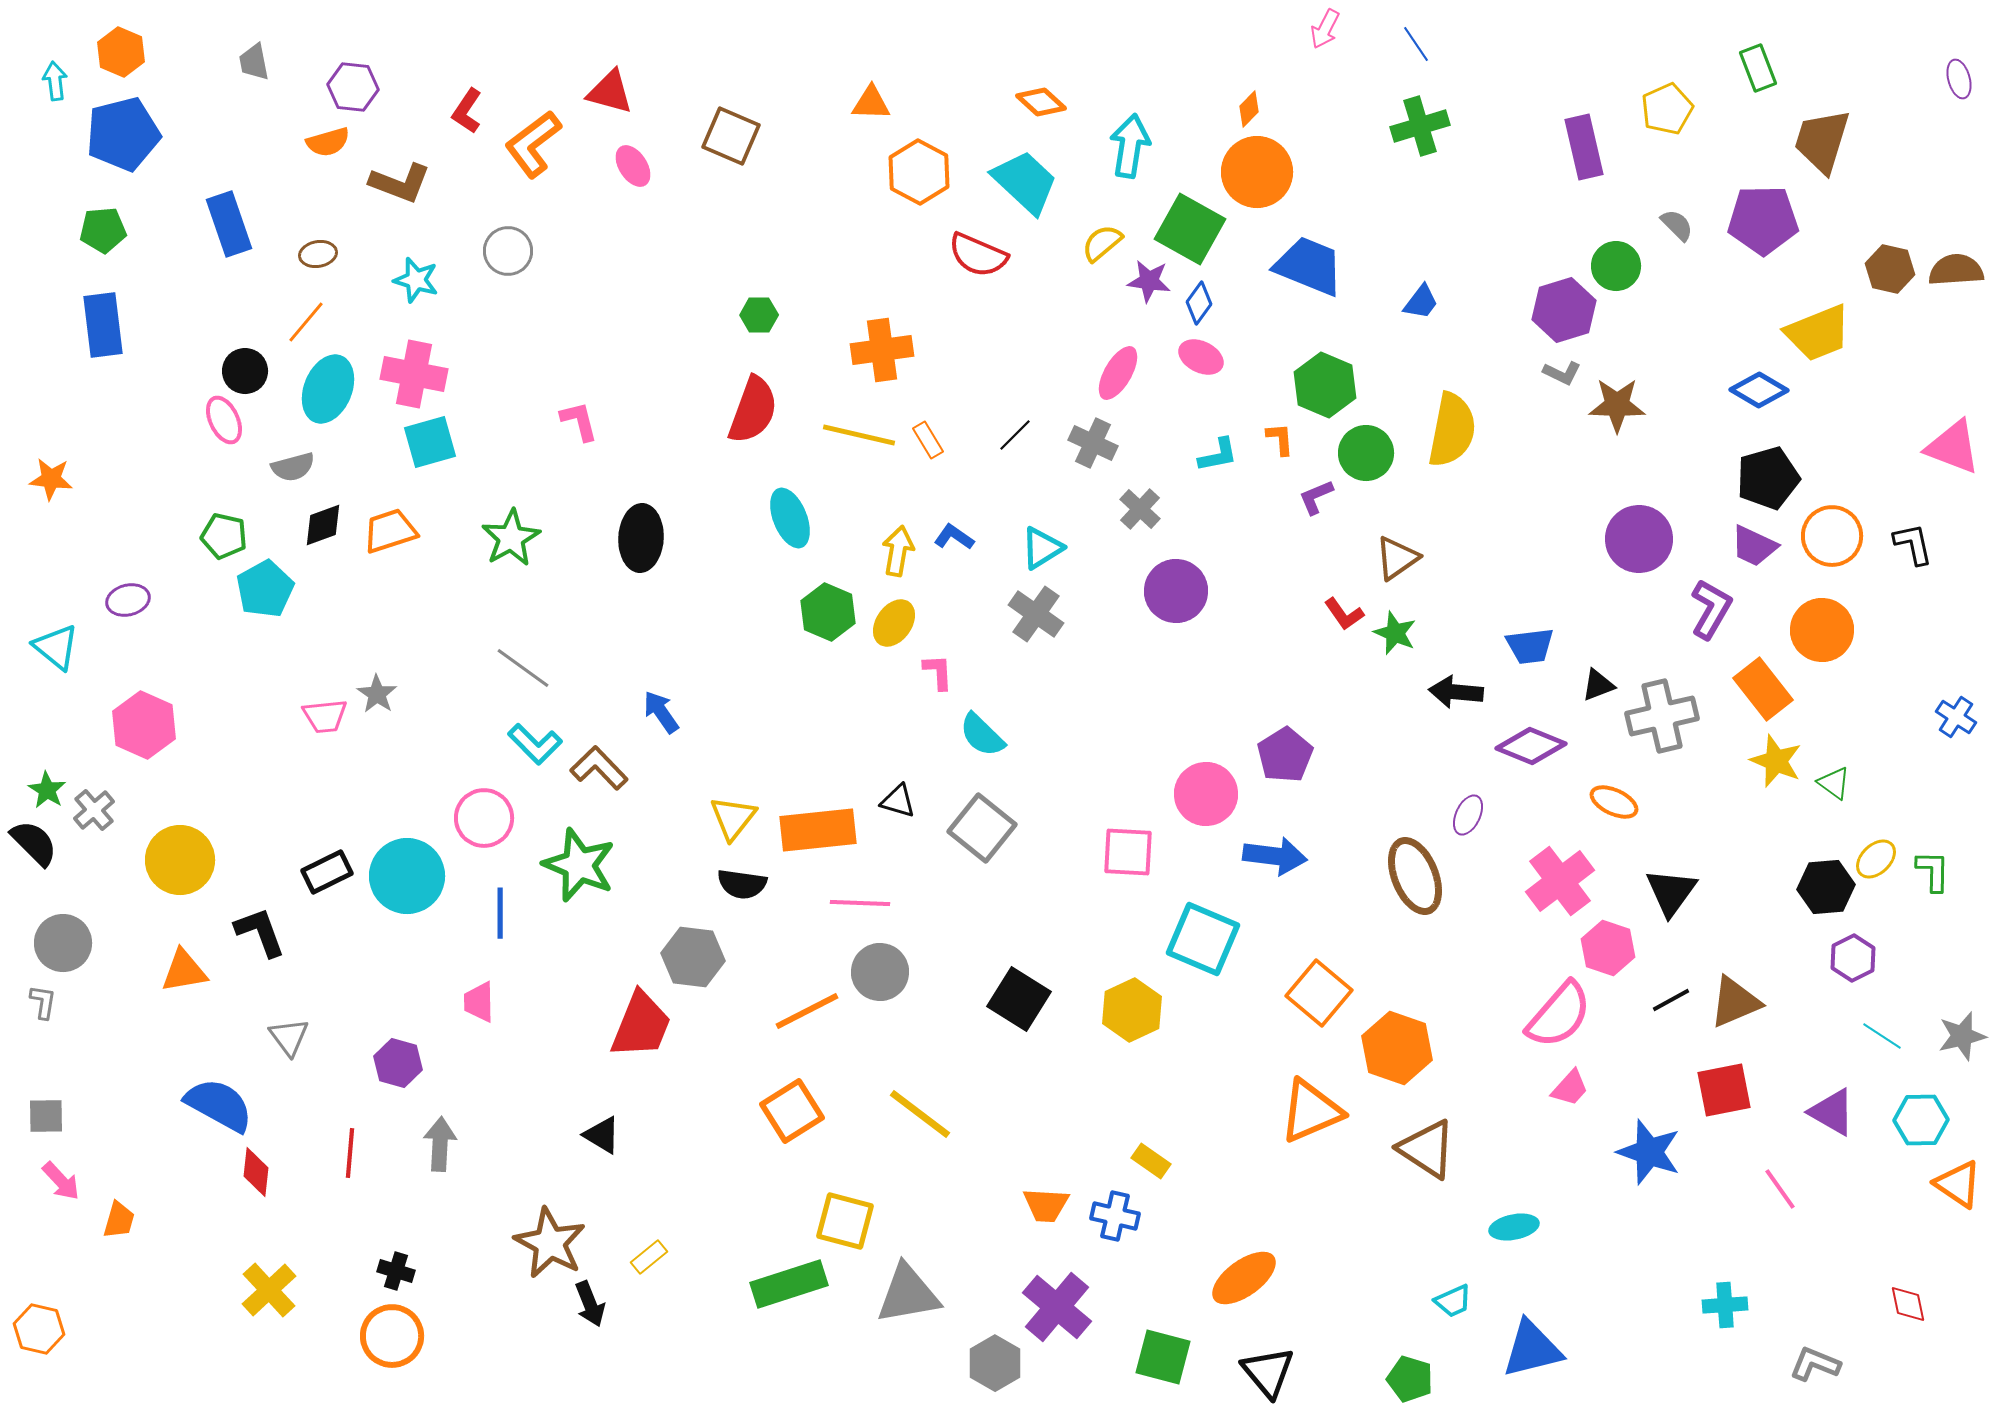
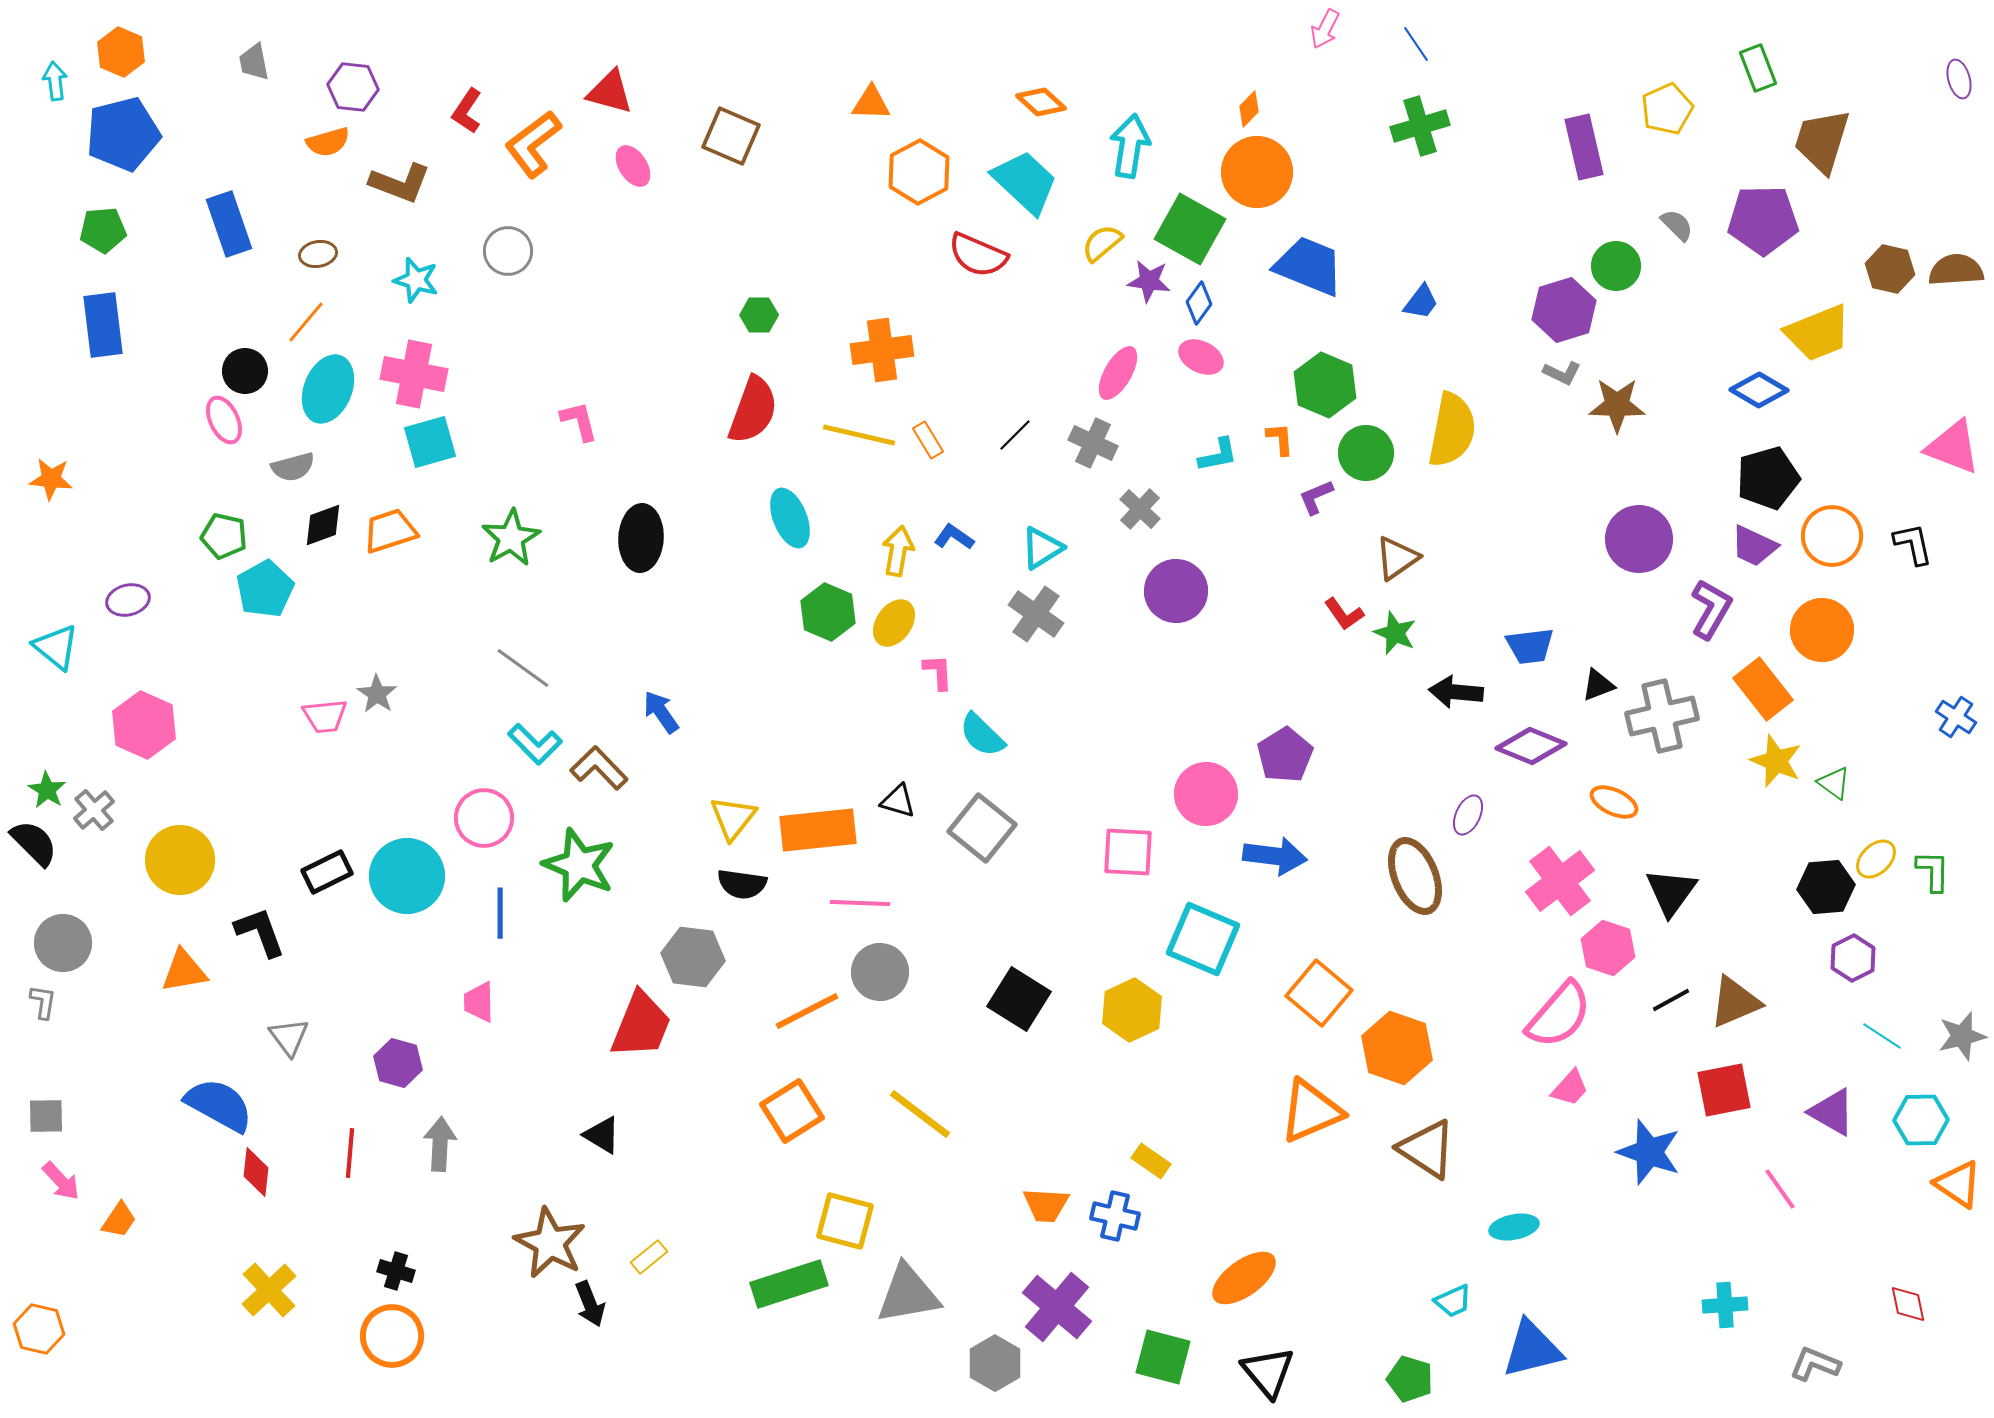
orange hexagon at (919, 172): rotated 4 degrees clockwise
orange trapezoid at (119, 1220): rotated 18 degrees clockwise
